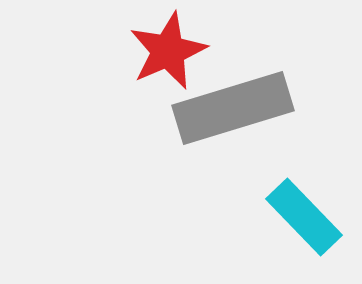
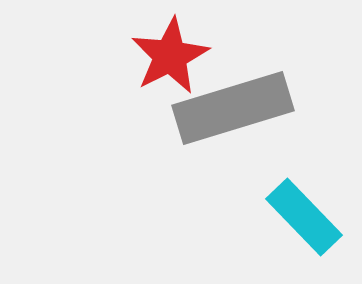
red star: moved 2 px right, 5 px down; rotated 4 degrees counterclockwise
